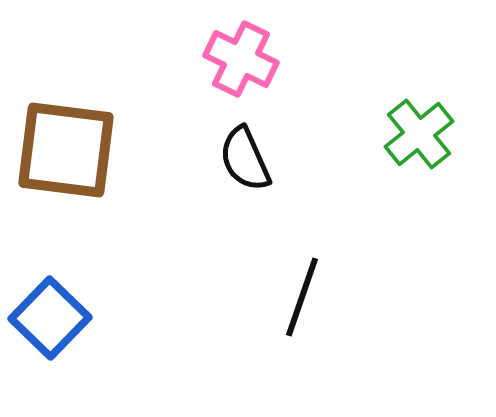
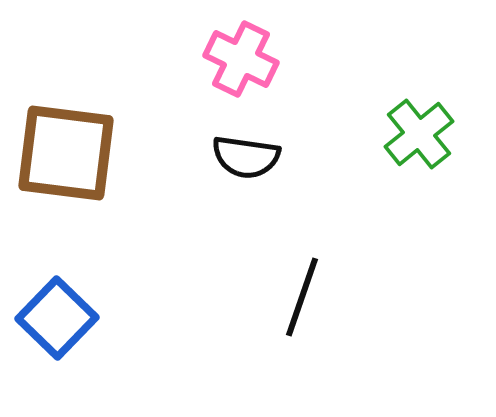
brown square: moved 3 px down
black semicircle: moved 1 px right, 2 px up; rotated 58 degrees counterclockwise
blue square: moved 7 px right
